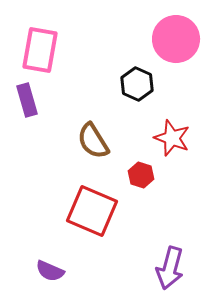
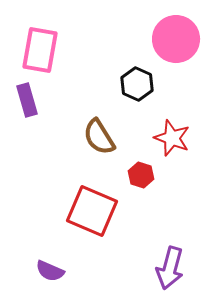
brown semicircle: moved 6 px right, 4 px up
